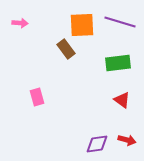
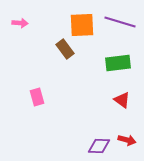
brown rectangle: moved 1 px left
purple diamond: moved 2 px right, 2 px down; rotated 10 degrees clockwise
